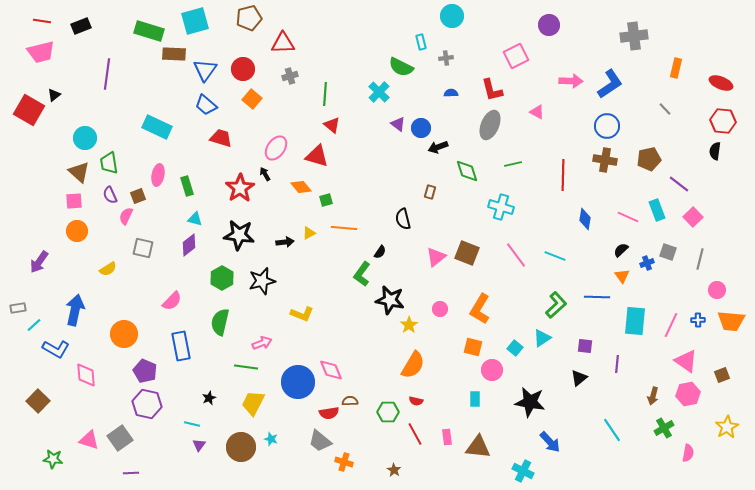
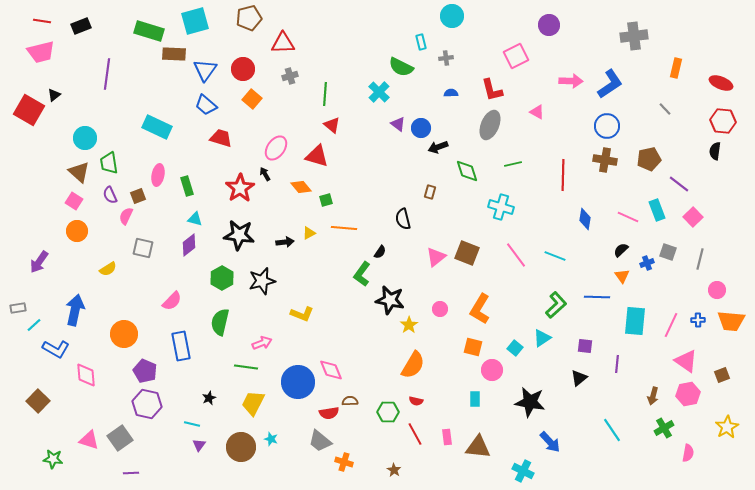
pink square at (74, 201): rotated 36 degrees clockwise
